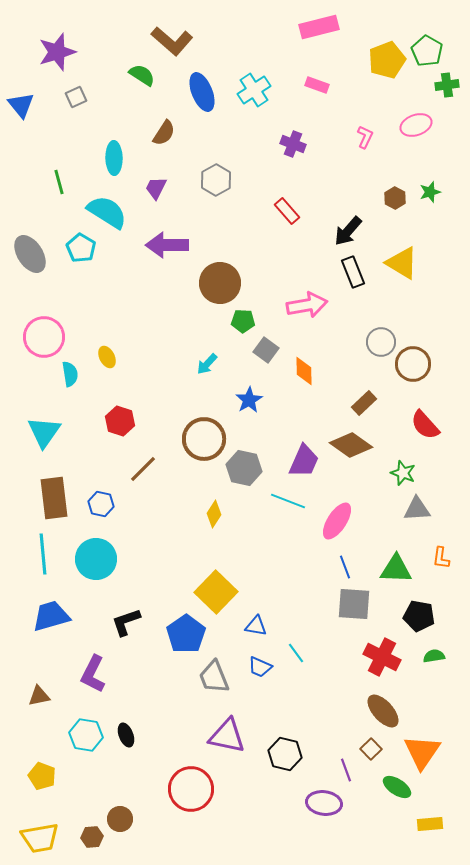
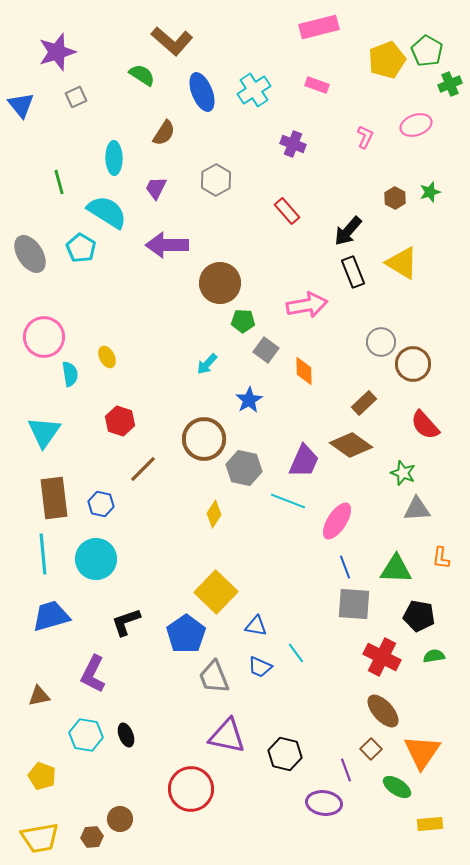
green cross at (447, 85): moved 3 px right, 1 px up; rotated 15 degrees counterclockwise
